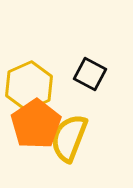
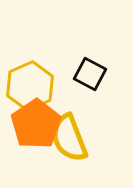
yellow hexagon: moved 1 px right
yellow semicircle: rotated 42 degrees counterclockwise
